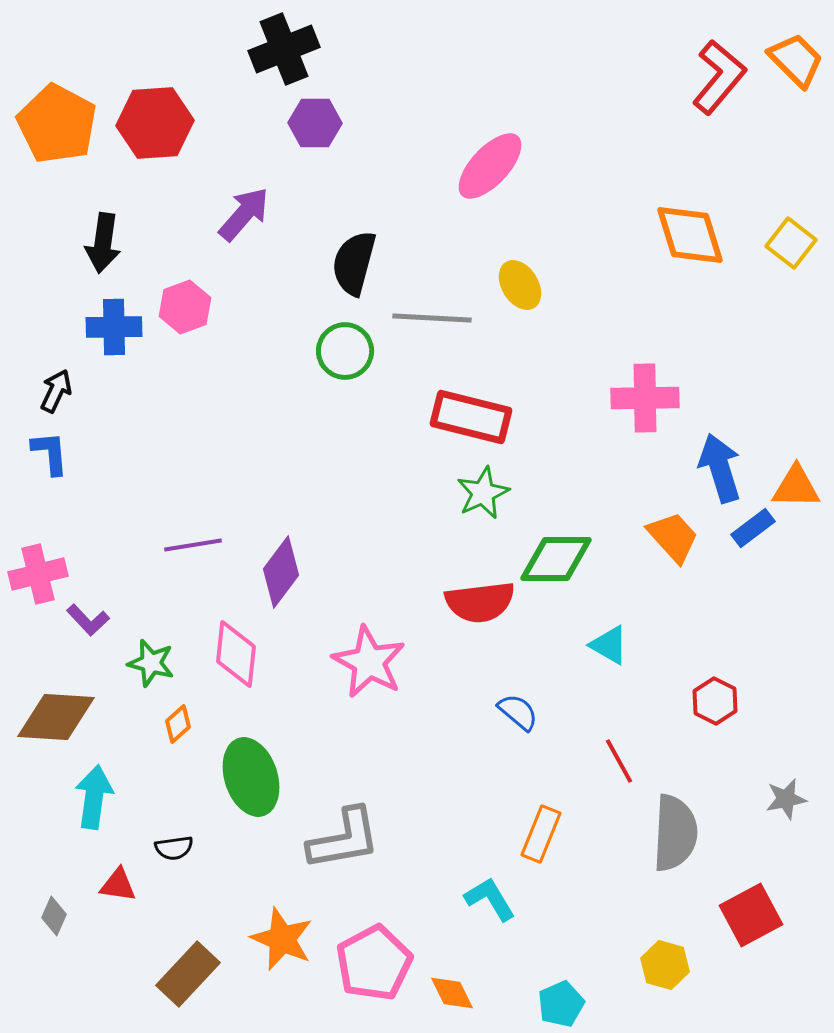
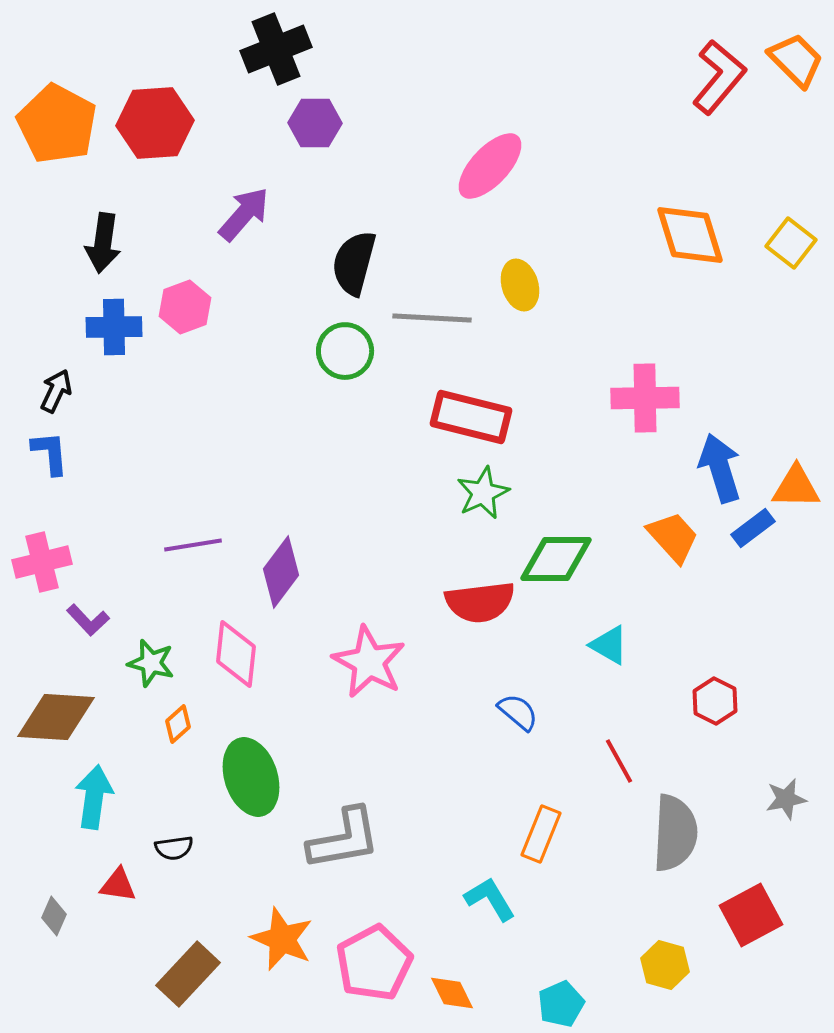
black cross at (284, 49): moved 8 px left
yellow ellipse at (520, 285): rotated 15 degrees clockwise
pink cross at (38, 574): moved 4 px right, 12 px up
